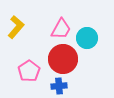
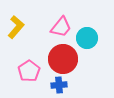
pink trapezoid: moved 2 px up; rotated 10 degrees clockwise
blue cross: moved 1 px up
